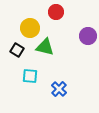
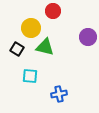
red circle: moved 3 px left, 1 px up
yellow circle: moved 1 px right
purple circle: moved 1 px down
black square: moved 1 px up
blue cross: moved 5 px down; rotated 35 degrees clockwise
